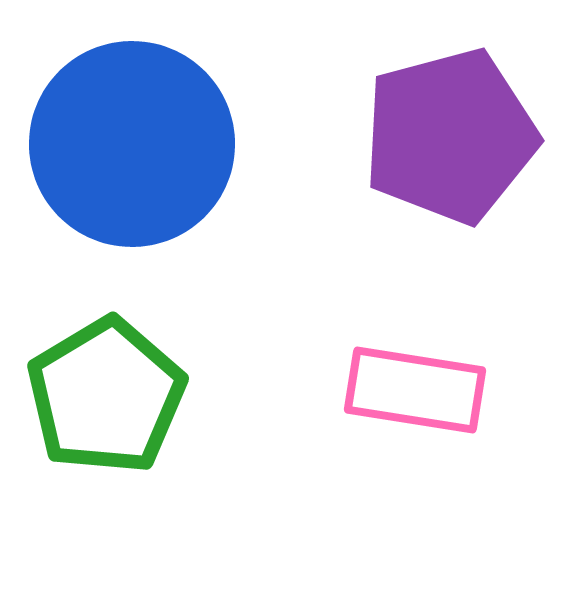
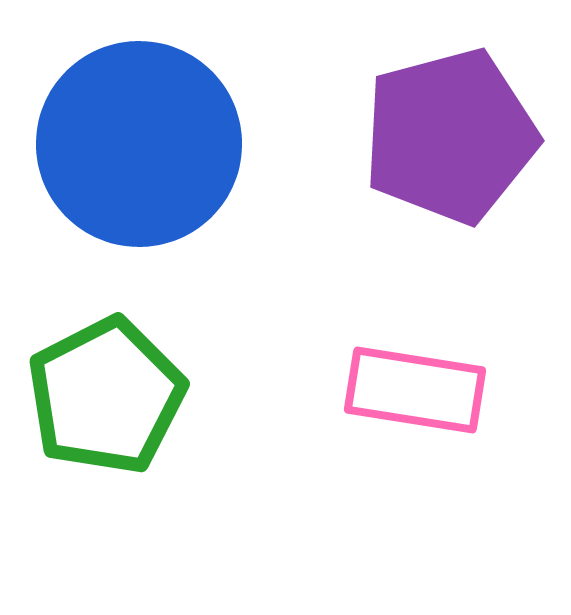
blue circle: moved 7 px right
green pentagon: rotated 4 degrees clockwise
